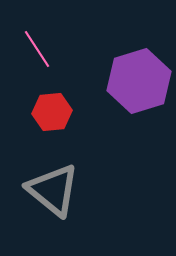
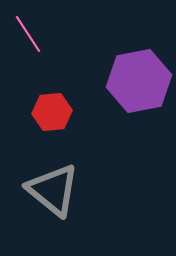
pink line: moved 9 px left, 15 px up
purple hexagon: rotated 6 degrees clockwise
